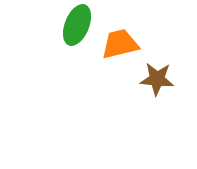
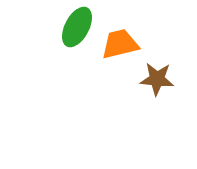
green ellipse: moved 2 px down; rotated 6 degrees clockwise
